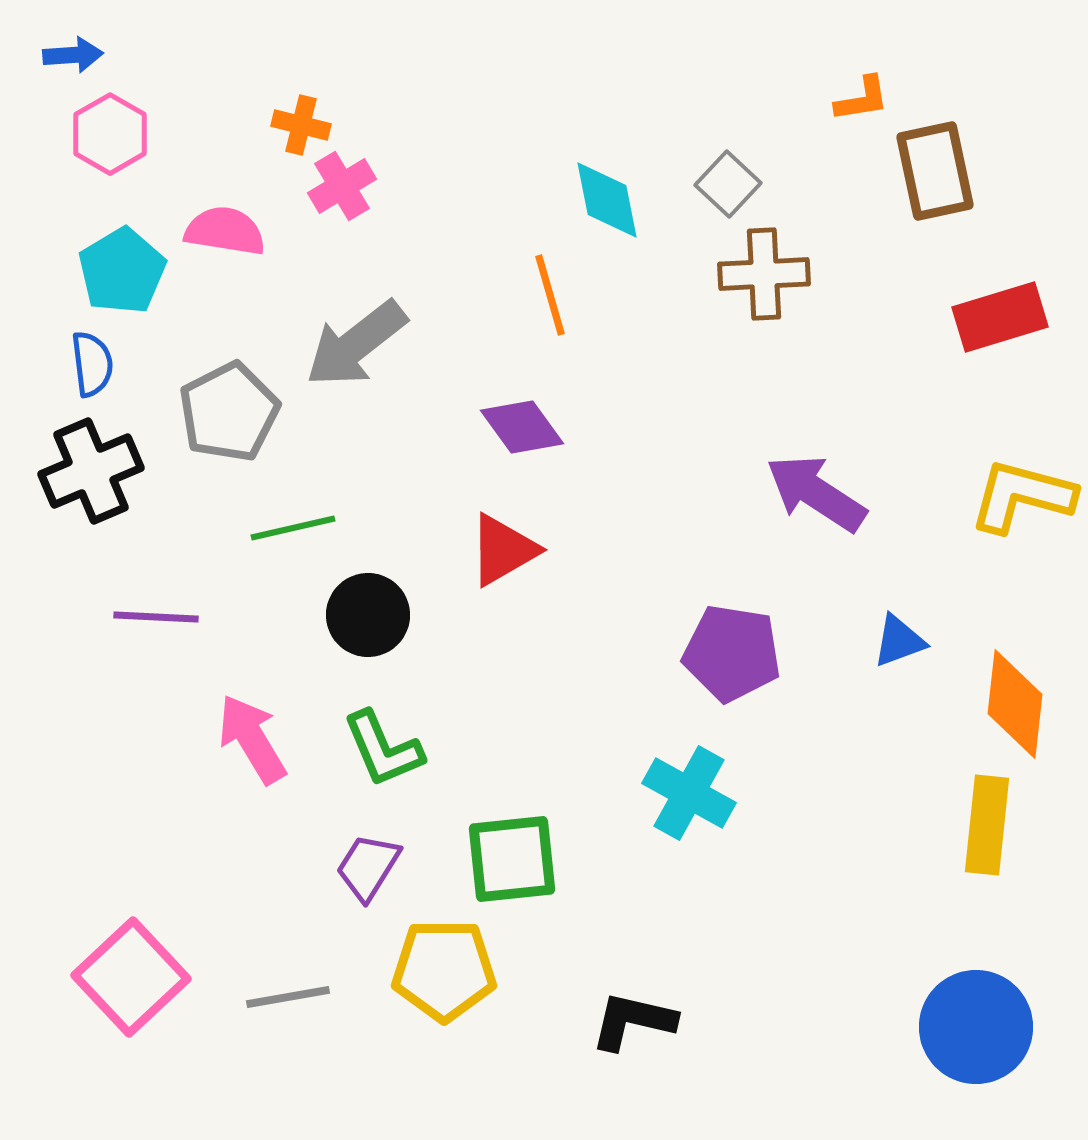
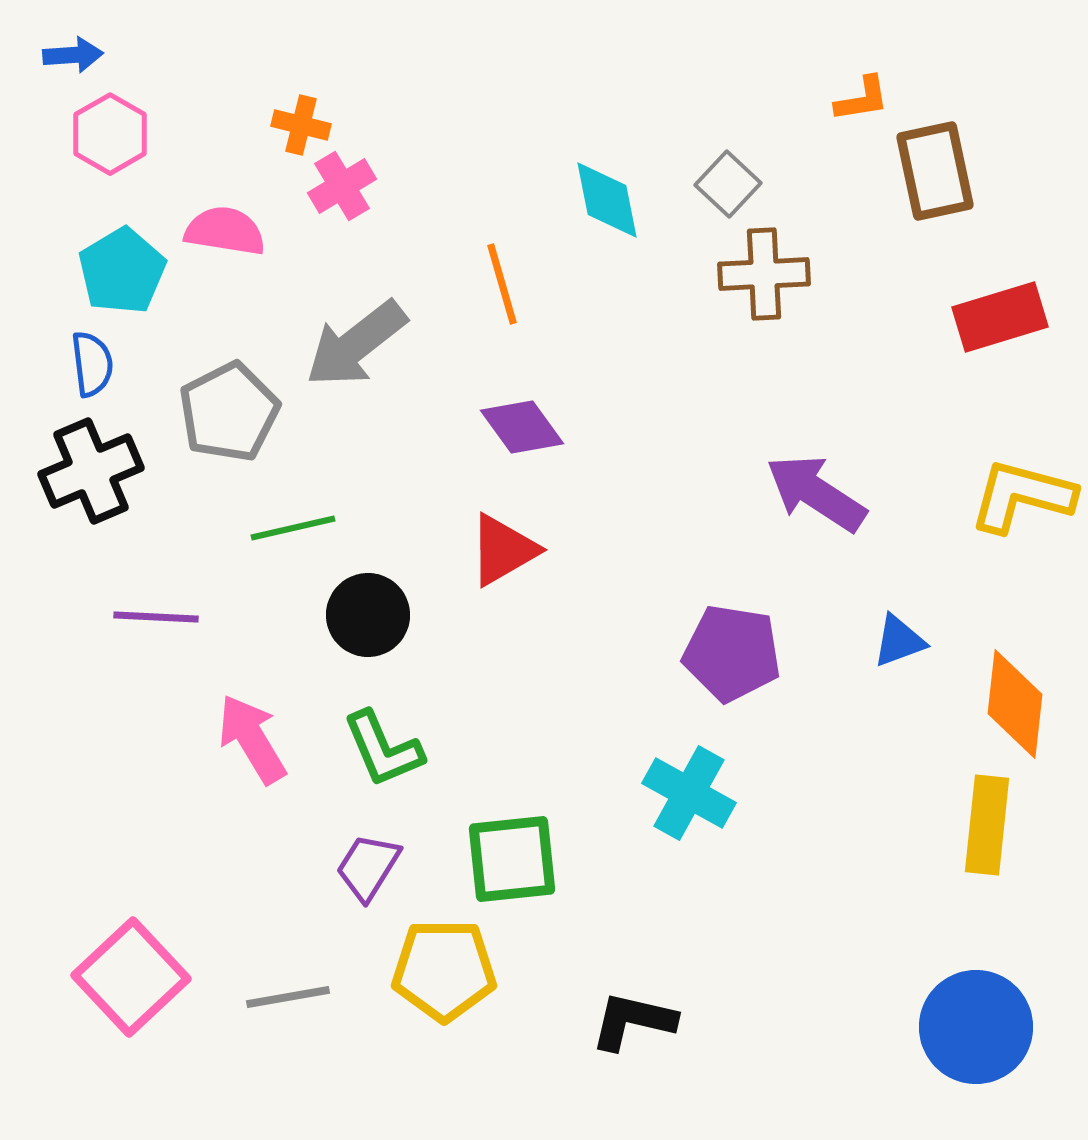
orange line: moved 48 px left, 11 px up
